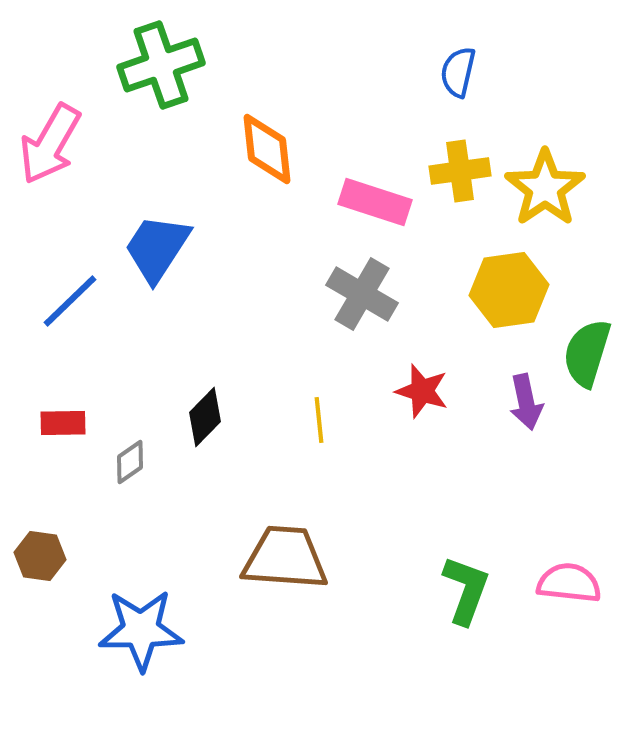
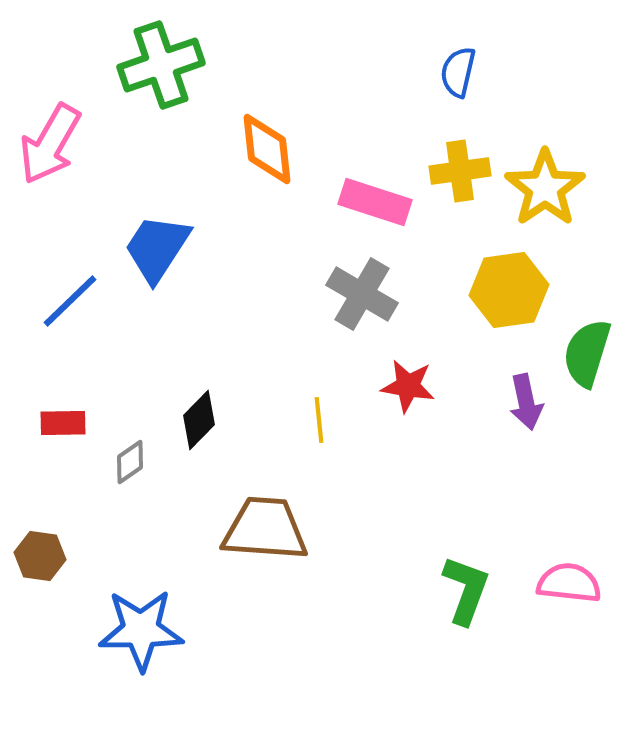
red star: moved 14 px left, 5 px up; rotated 8 degrees counterclockwise
black diamond: moved 6 px left, 3 px down
brown trapezoid: moved 20 px left, 29 px up
